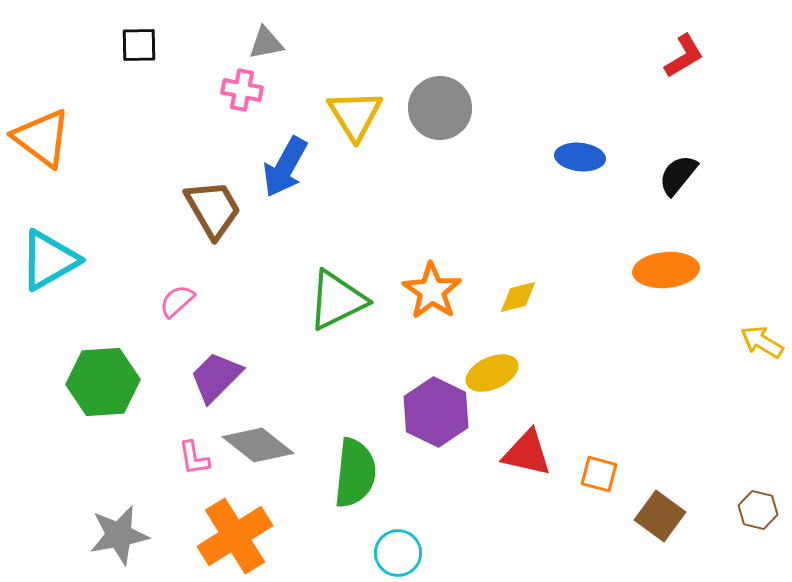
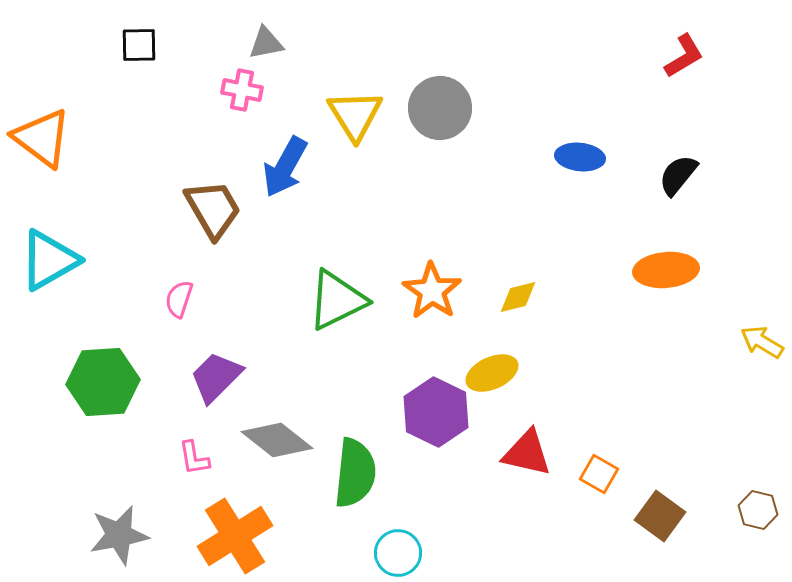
pink semicircle: moved 2 px right, 2 px up; rotated 30 degrees counterclockwise
gray diamond: moved 19 px right, 5 px up
orange square: rotated 15 degrees clockwise
